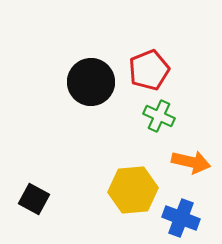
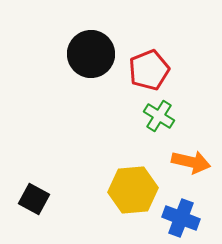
black circle: moved 28 px up
green cross: rotated 8 degrees clockwise
